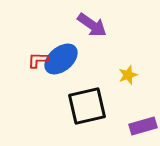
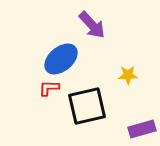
purple arrow: rotated 12 degrees clockwise
red L-shape: moved 11 px right, 28 px down
yellow star: rotated 18 degrees clockwise
purple rectangle: moved 1 px left, 3 px down
